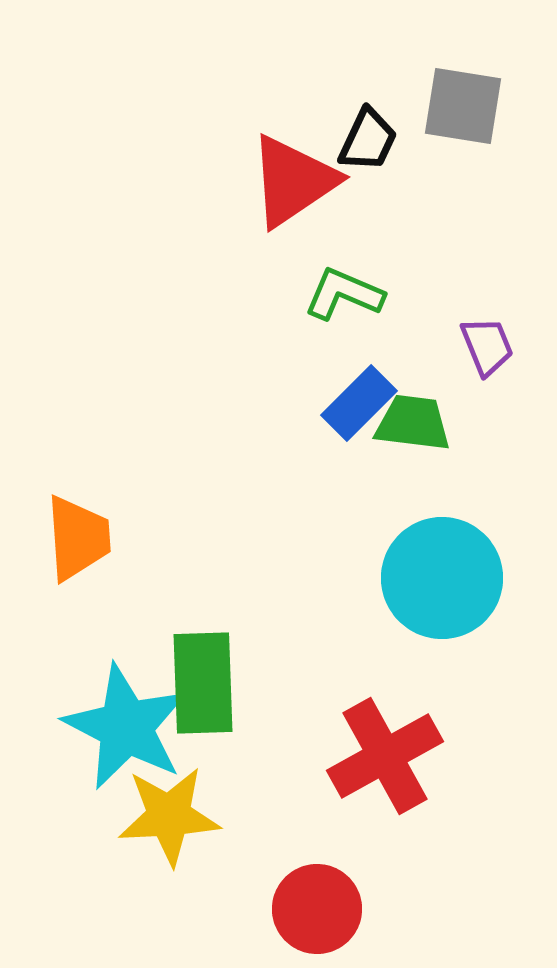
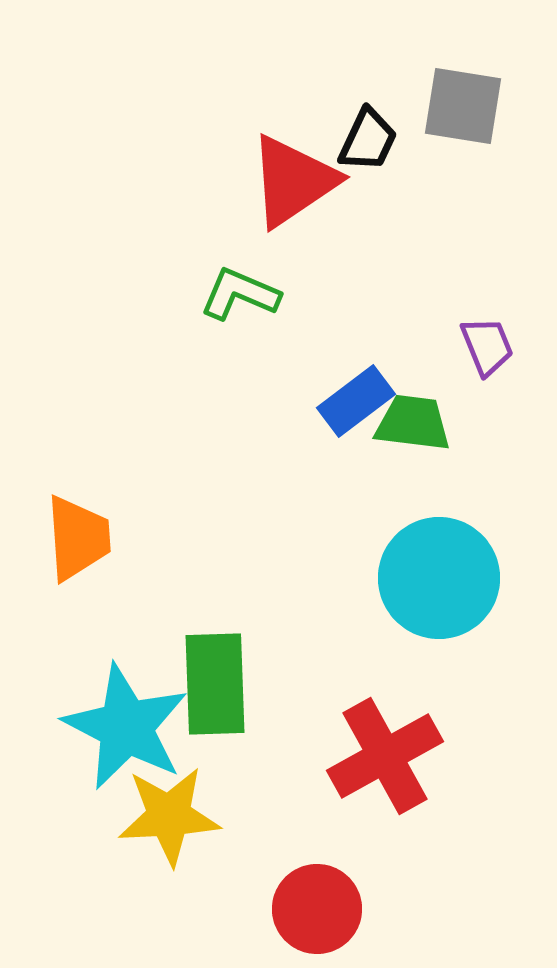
green L-shape: moved 104 px left
blue rectangle: moved 3 px left, 2 px up; rotated 8 degrees clockwise
cyan circle: moved 3 px left
green rectangle: moved 12 px right, 1 px down
